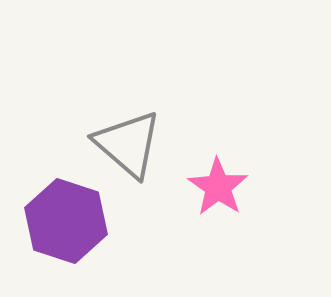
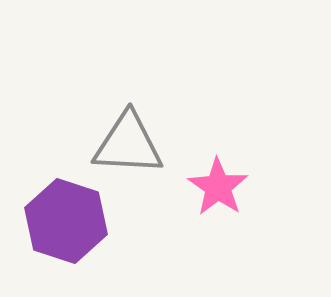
gray triangle: rotated 38 degrees counterclockwise
